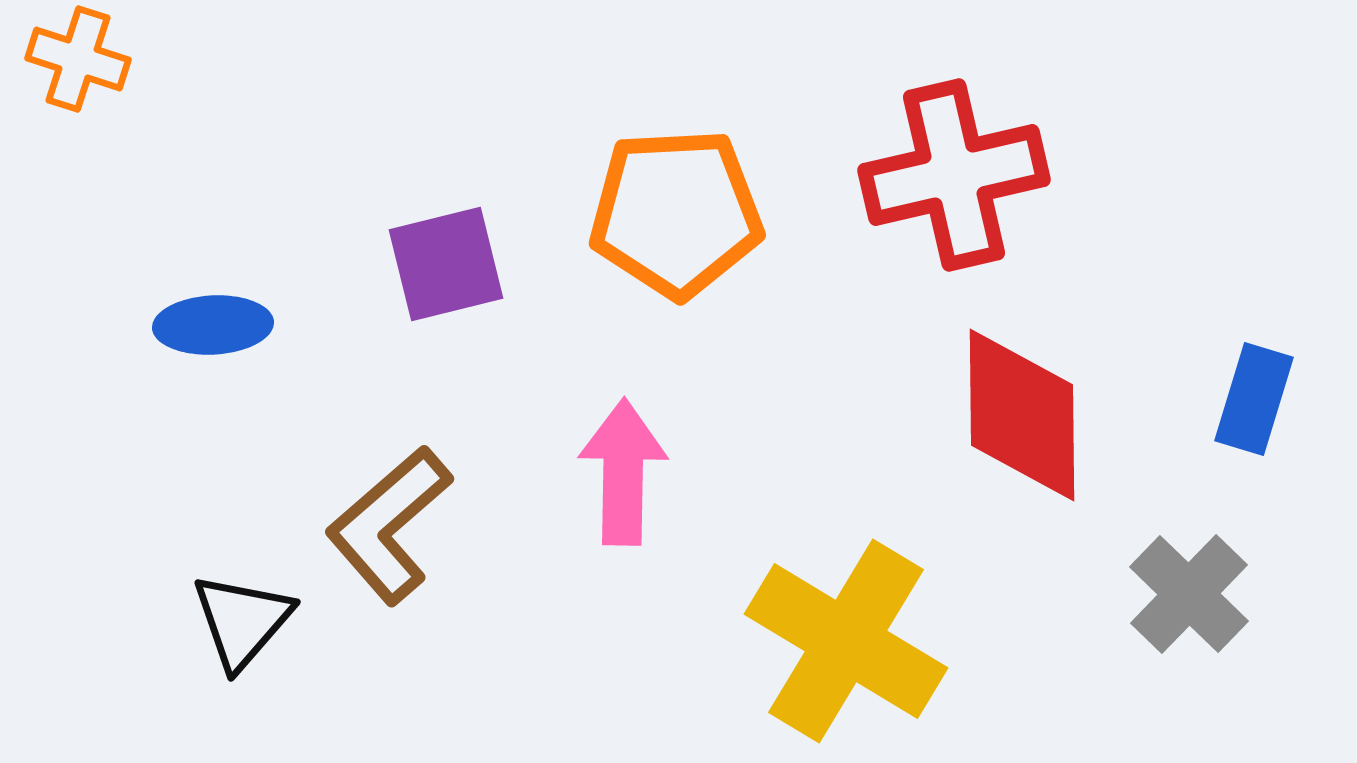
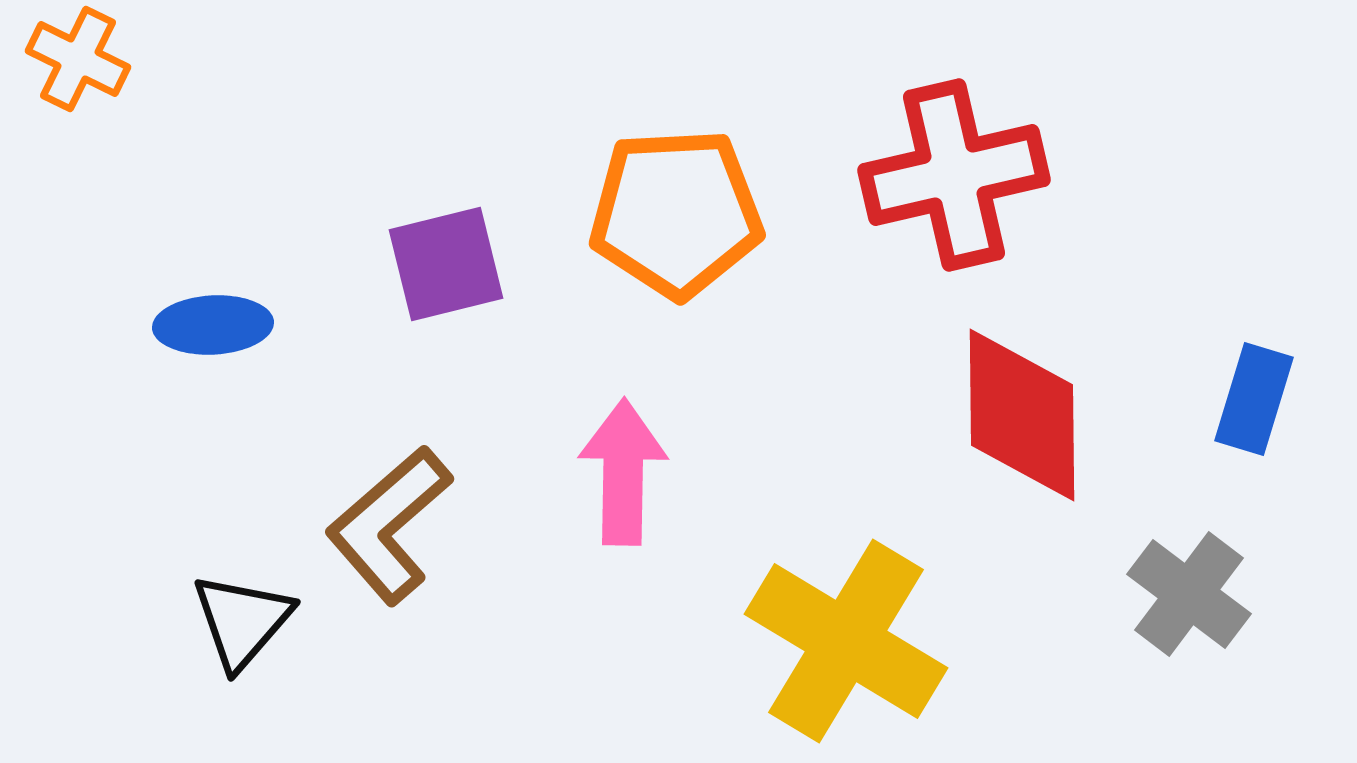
orange cross: rotated 8 degrees clockwise
gray cross: rotated 7 degrees counterclockwise
